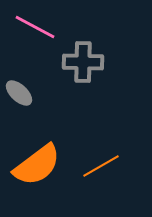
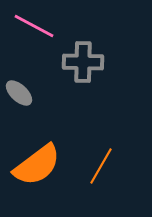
pink line: moved 1 px left, 1 px up
orange line: rotated 30 degrees counterclockwise
